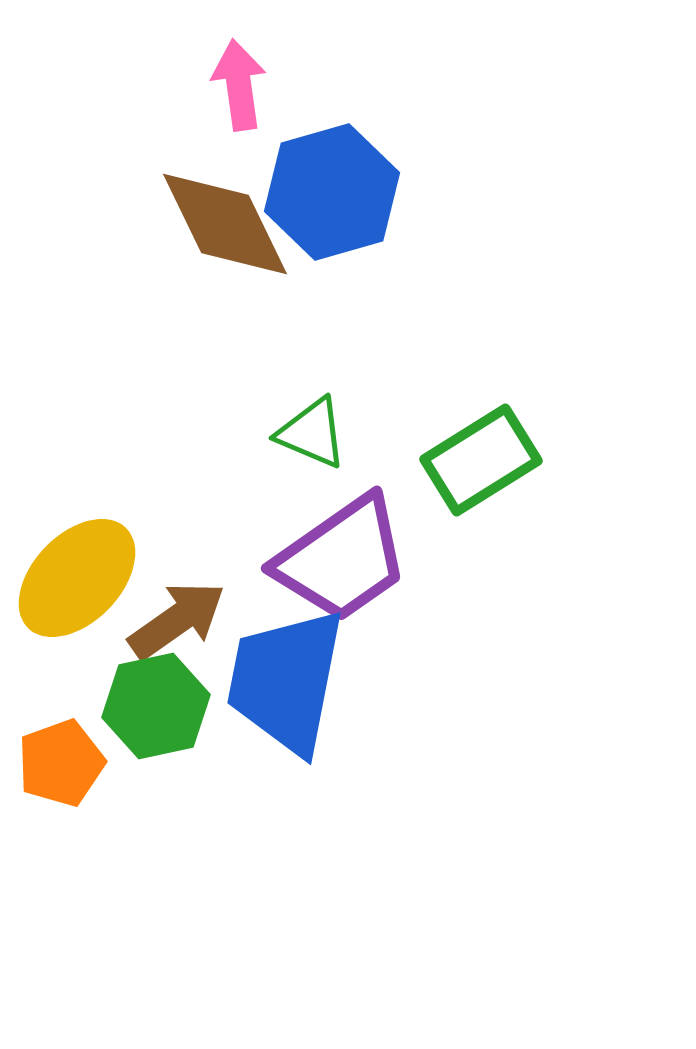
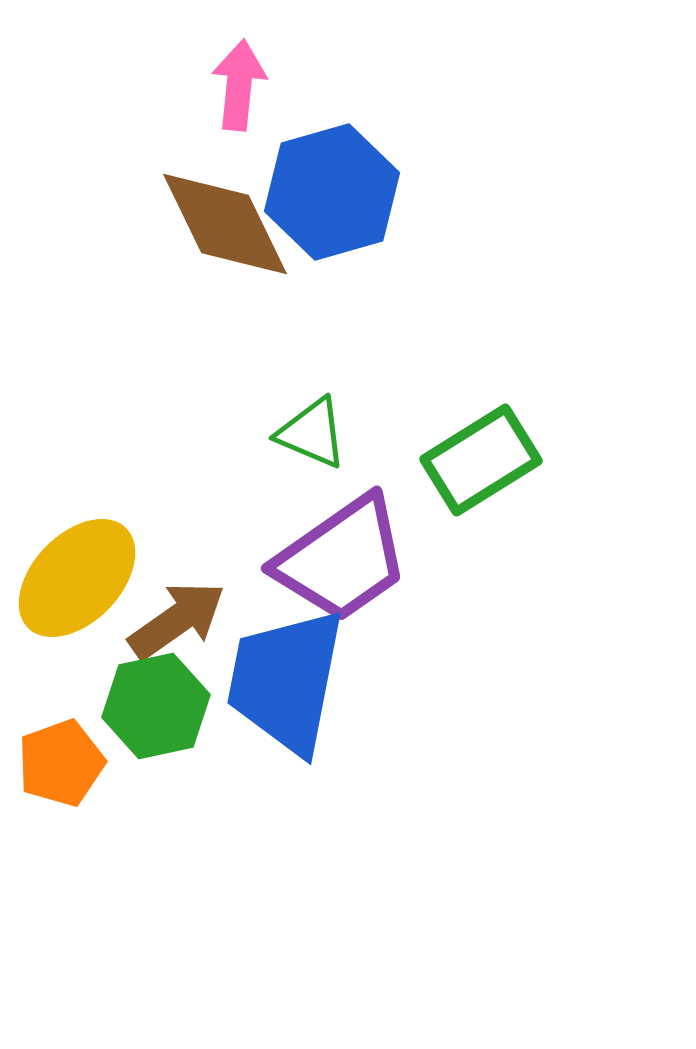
pink arrow: rotated 14 degrees clockwise
